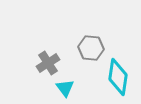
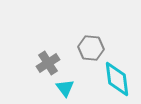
cyan diamond: moved 1 px left, 2 px down; rotated 15 degrees counterclockwise
